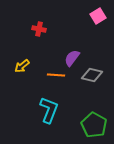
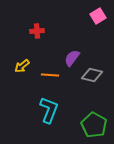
red cross: moved 2 px left, 2 px down; rotated 16 degrees counterclockwise
orange line: moved 6 px left
